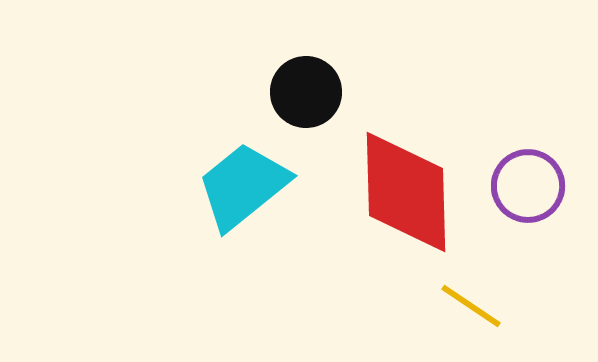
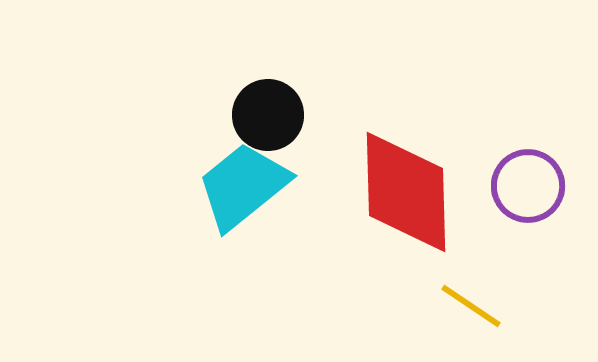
black circle: moved 38 px left, 23 px down
